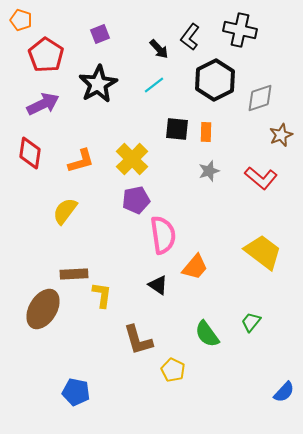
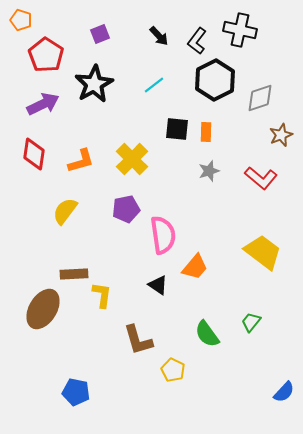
black L-shape: moved 7 px right, 4 px down
black arrow: moved 13 px up
black star: moved 4 px left
red diamond: moved 4 px right, 1 px down
purple pentagon: moved 10 px left, 9 px down
